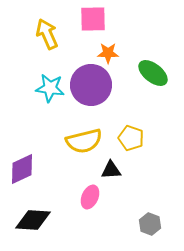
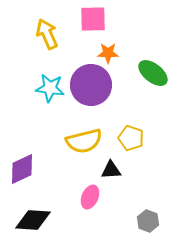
gray hexagon: moved 2 px left, 3 px up
